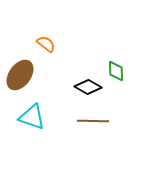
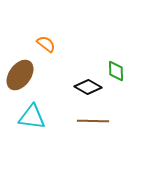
cyan triangle: rotated 12 degrees counterclockwise
